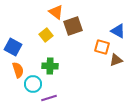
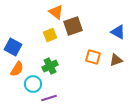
blue triangle: moved 1 px down
yellow square: moved 4 px right; rotated 16 degrees clockwise
orange square: moved 9 px left, 10 px down
green cross: rotated 28 degrees counterclockwise
orange semicircle: moved 1 px left, 1 px up; rotated 49 degrees clockwise
